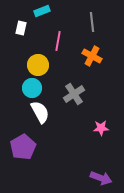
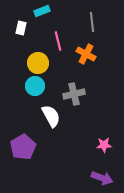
pink line: rotated 24 degrees counterclockwise
orange cross: moved 6 px left, 2 px up
yellow circle: moved 2 px up
cyan circle: moved 3 px right, 2 px up
gray cross: rotated 20 degrees clockwise
white semicircle: moved 11 px right, 4 px down
pink star: moved 3 px right, 17 px down
purple arrow: moved 1 px right
